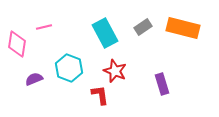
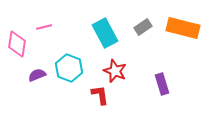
purple semicircle: moved 3 px right, 4 px up
